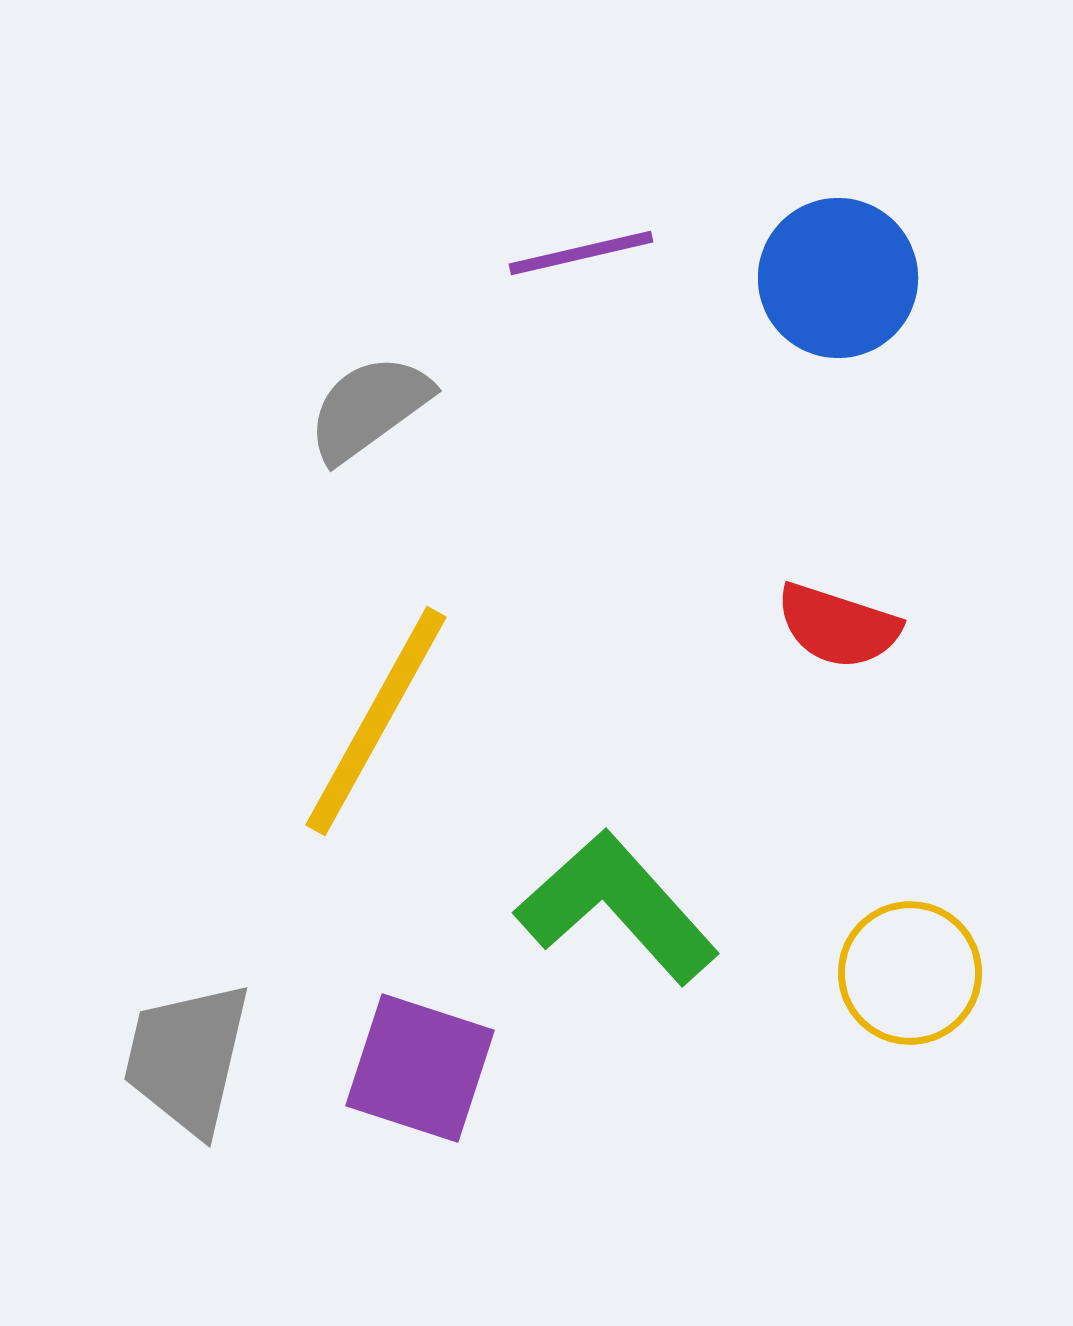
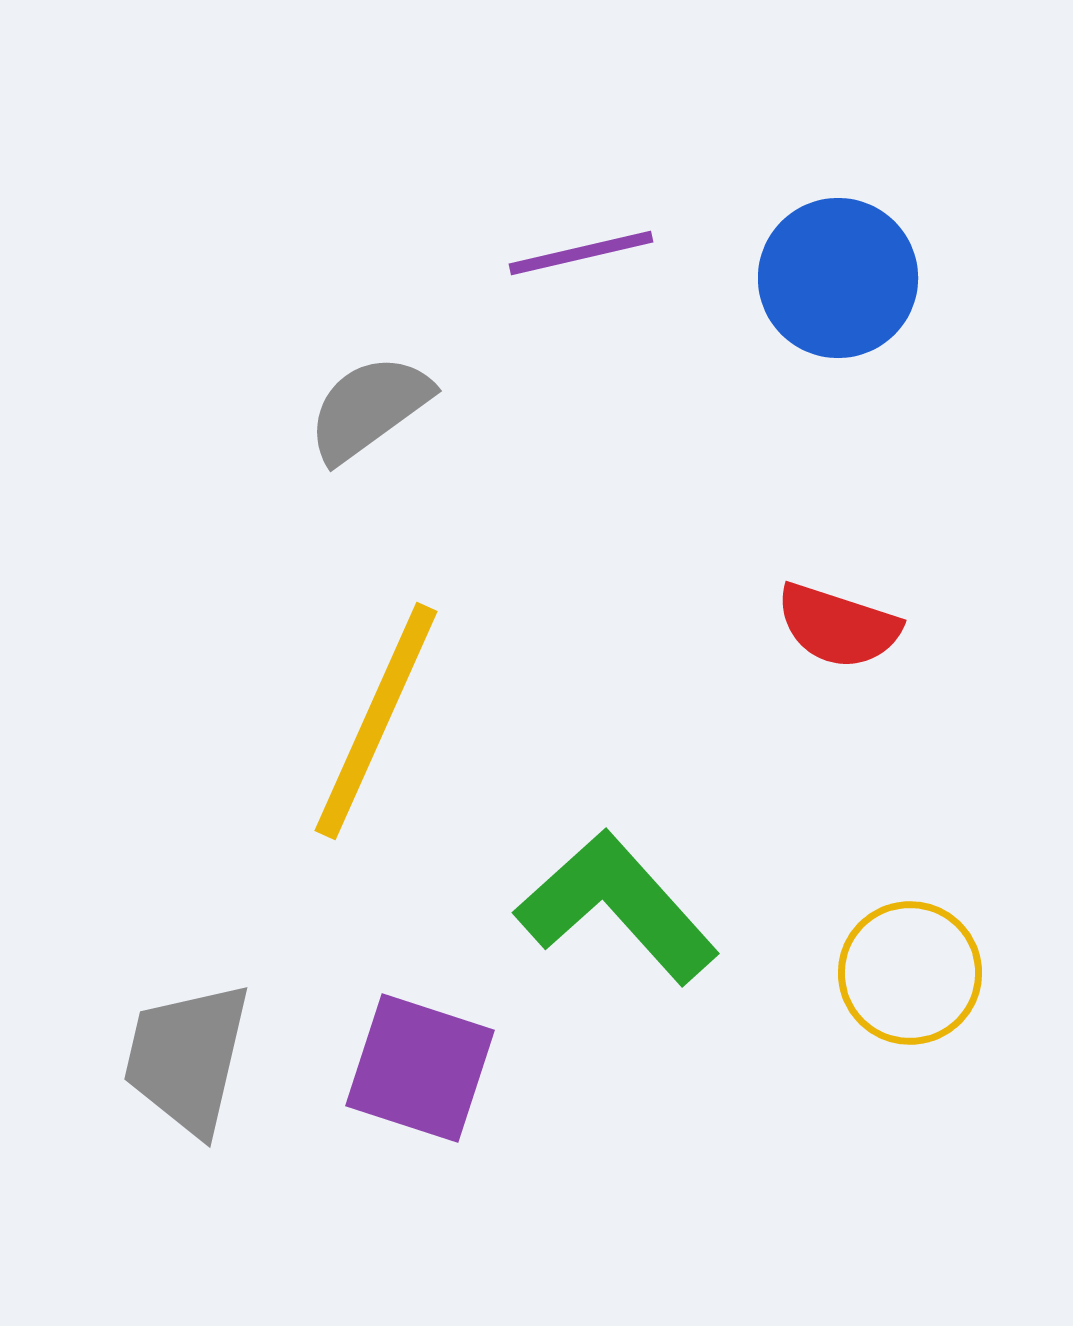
yellow line: rotated 5 degrees counterclockwise
